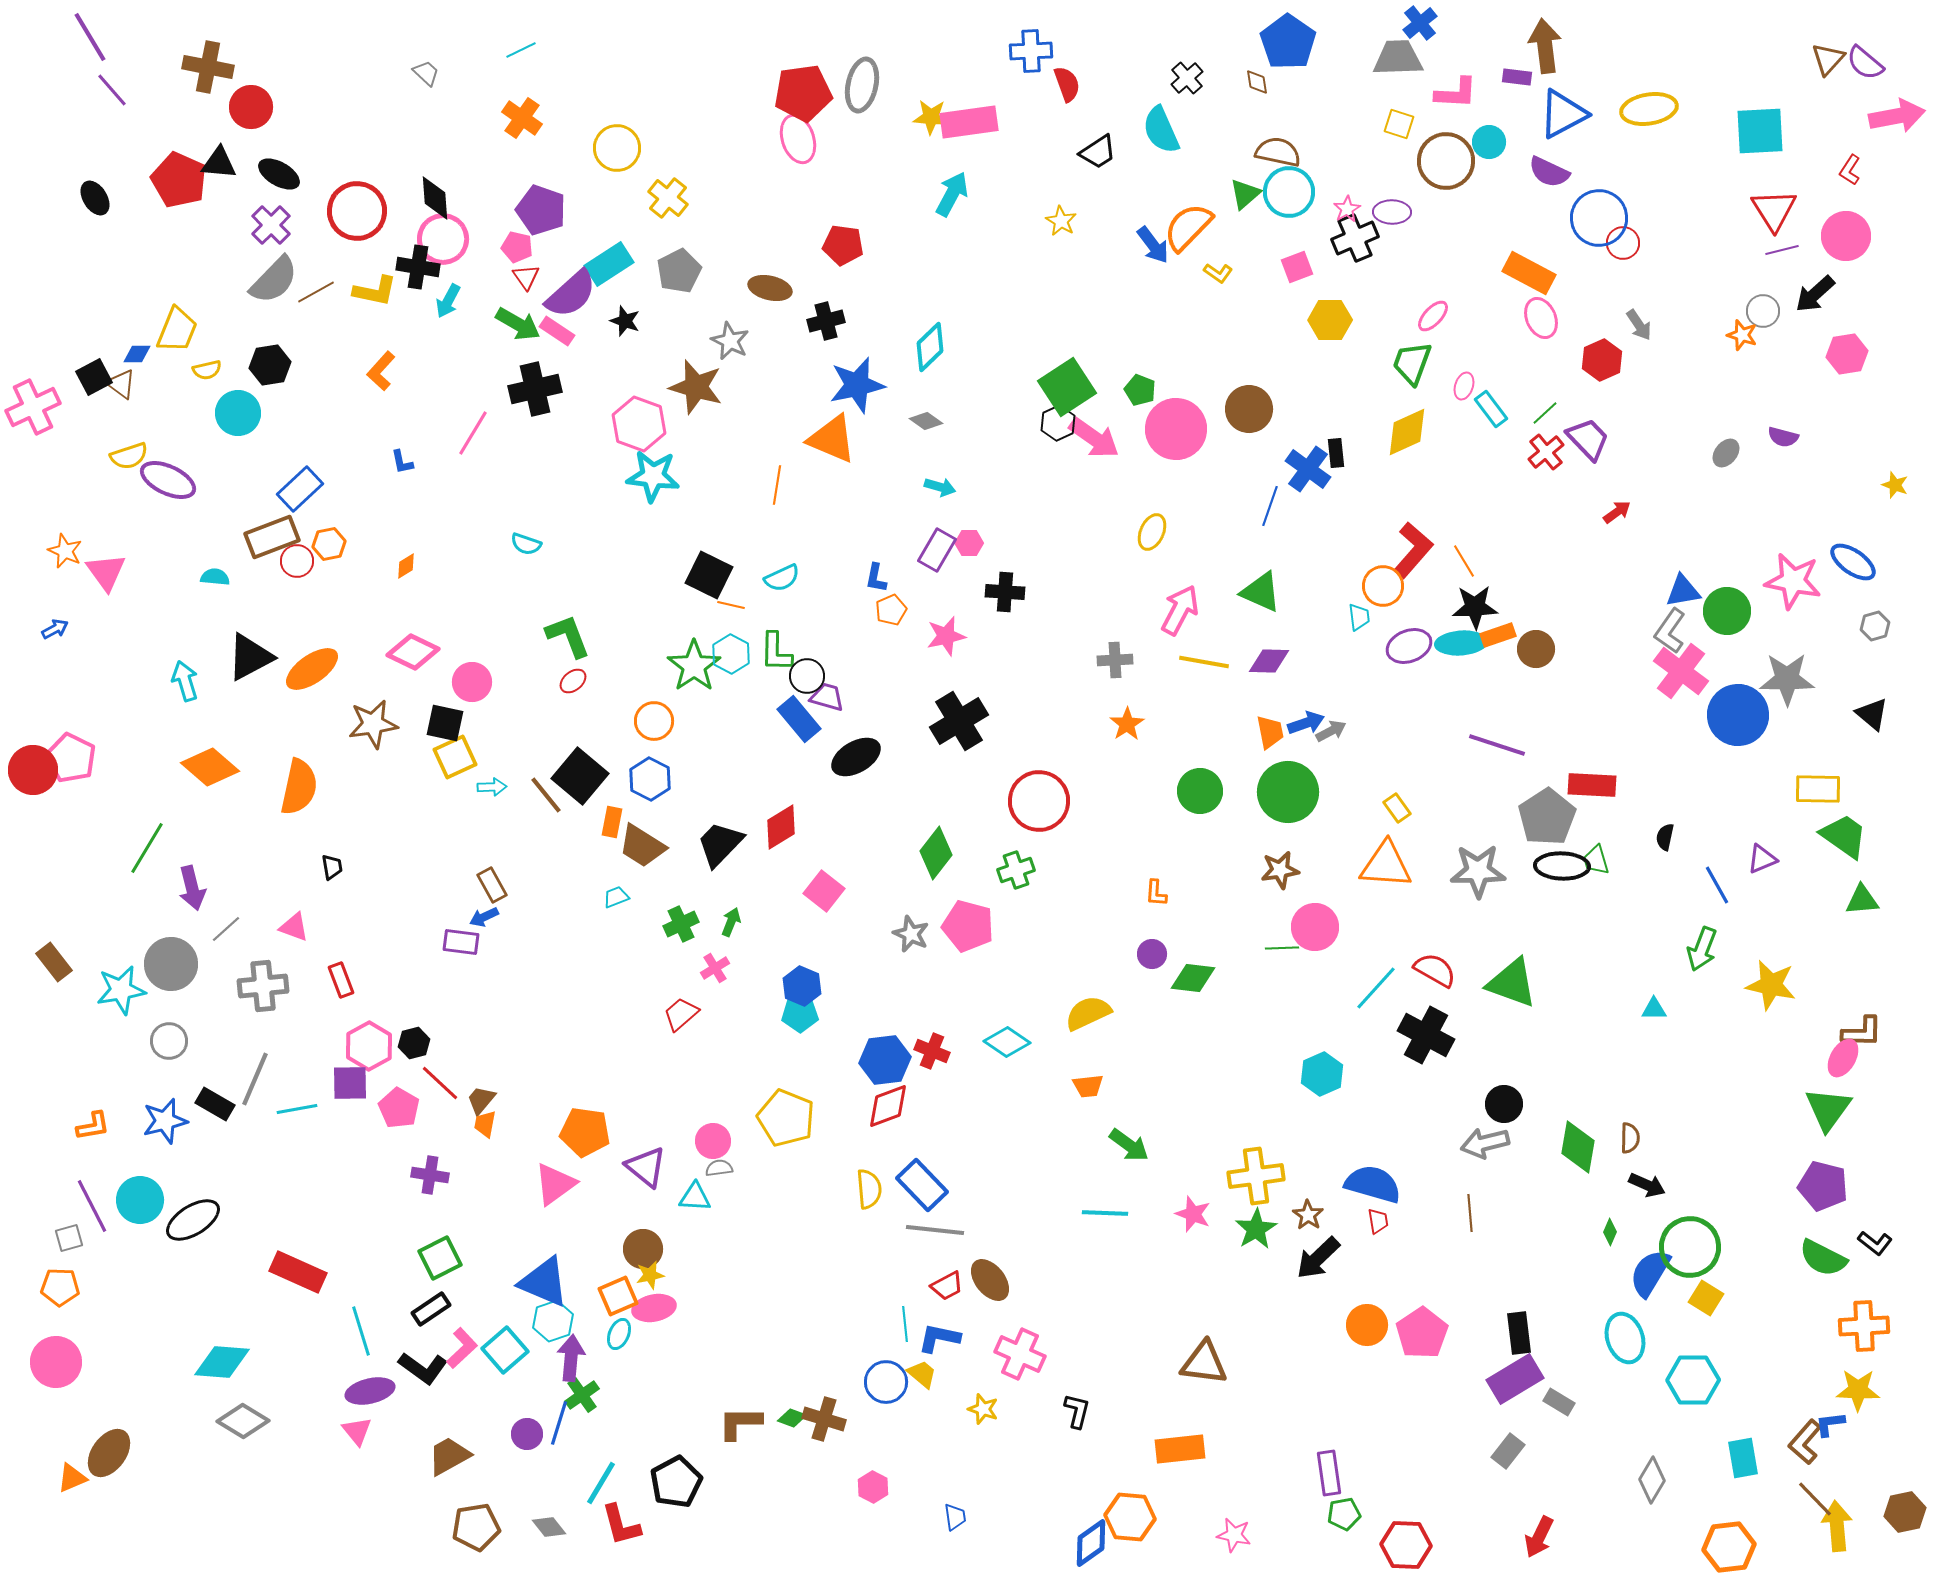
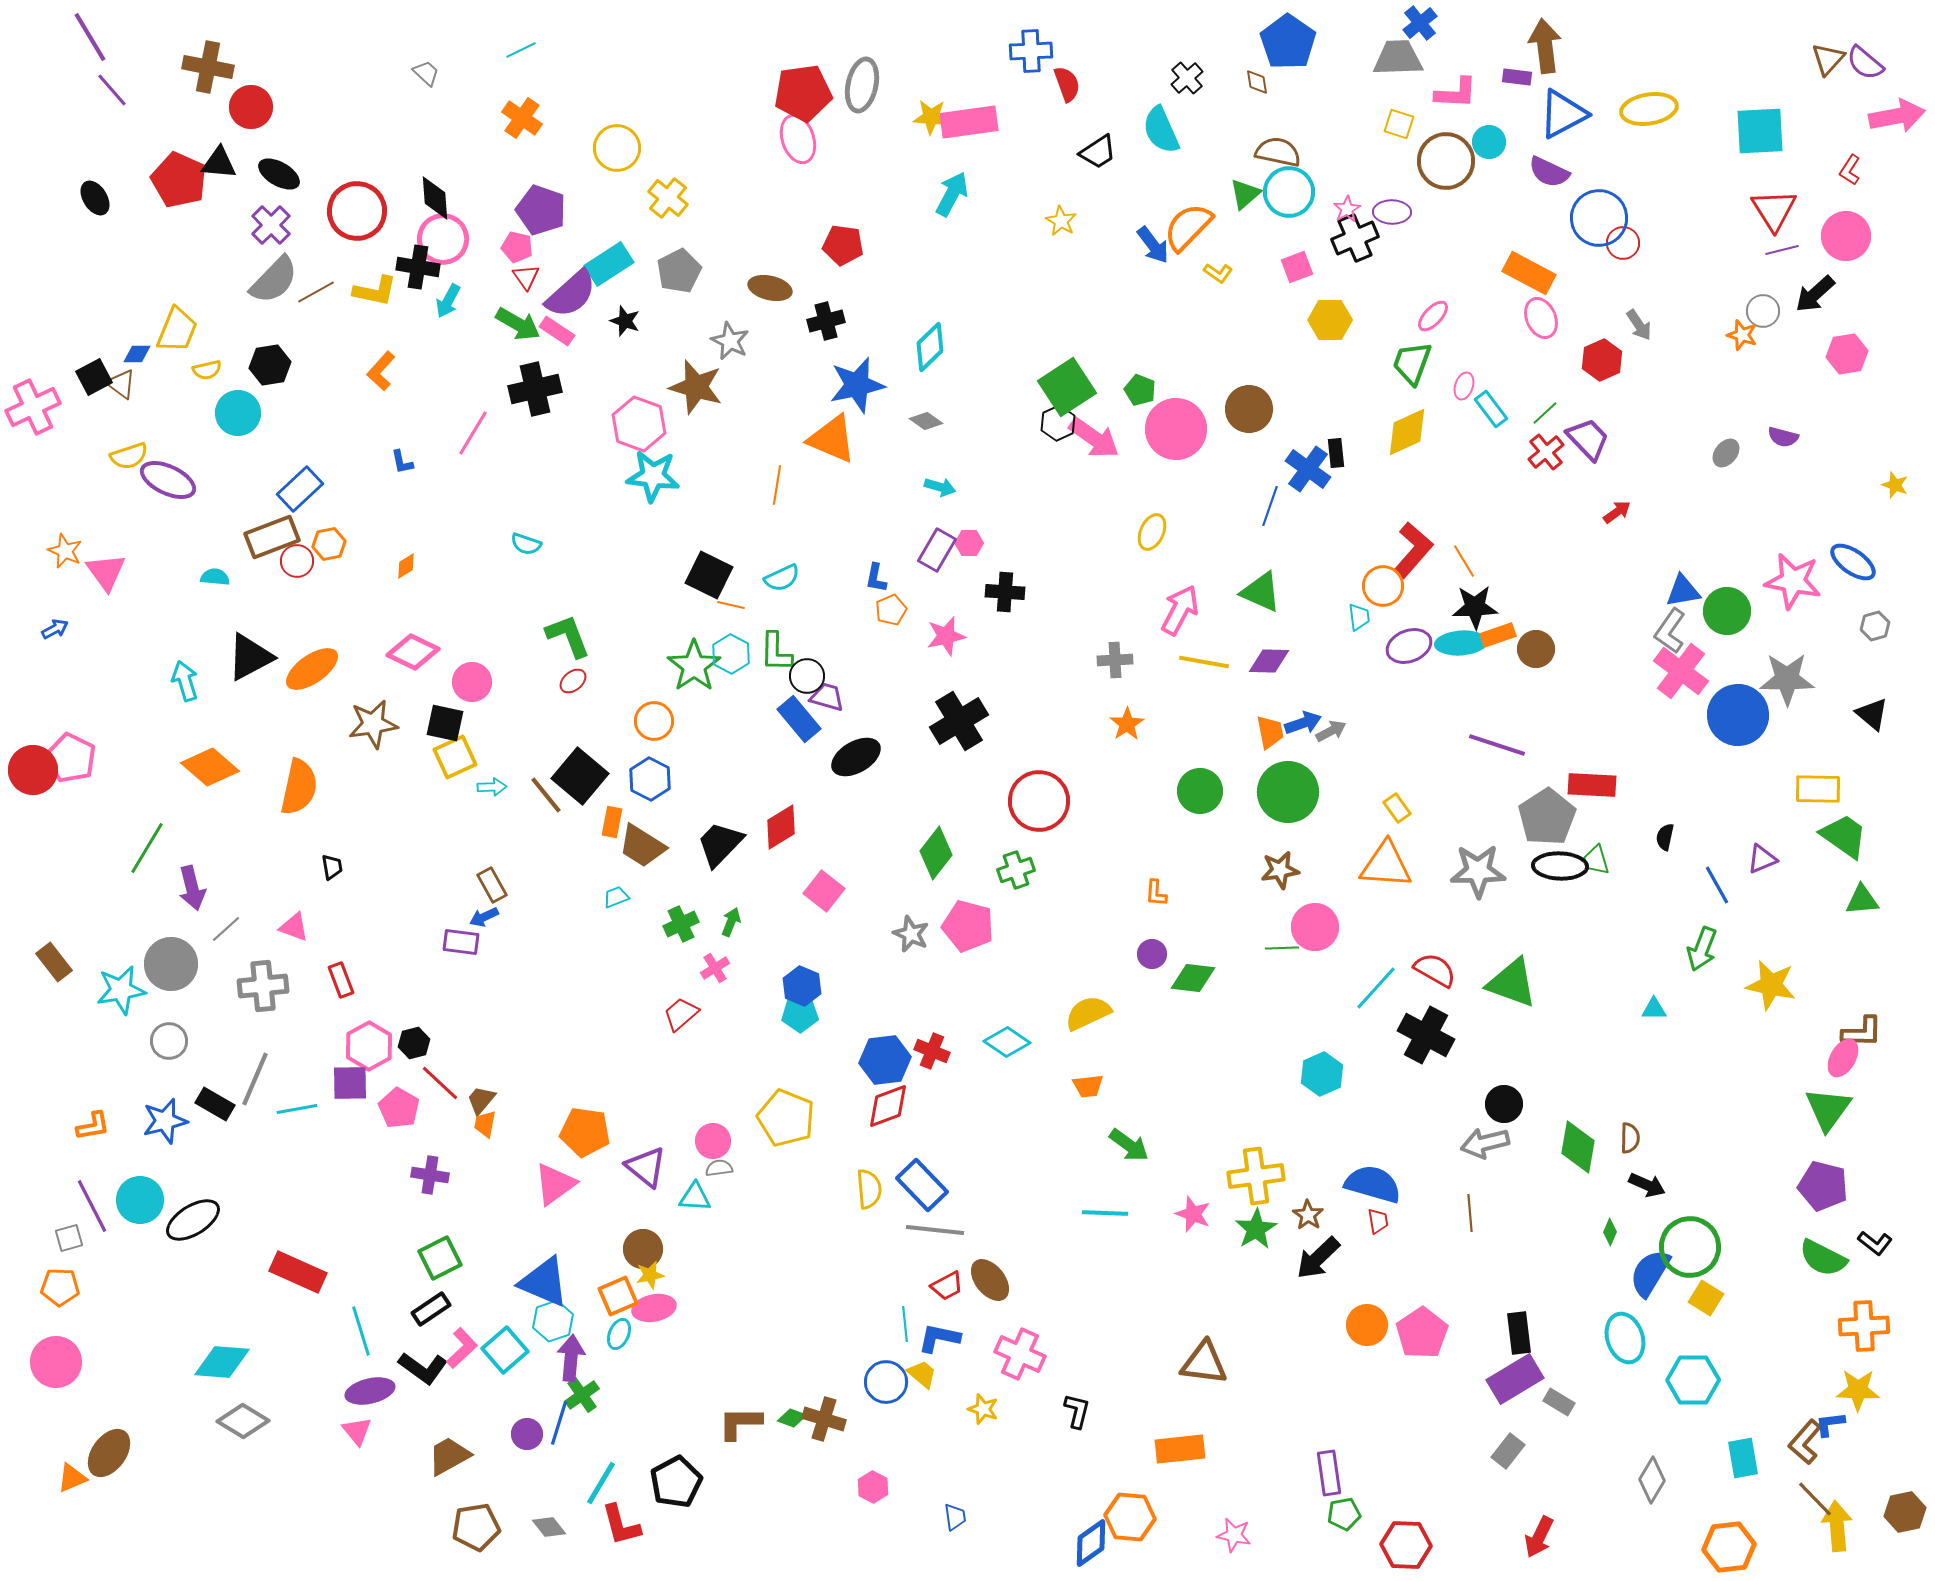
blue arrow at (1306, 723): moved 3 px left
black ellipse at (1562, 866): moved 2 px left
